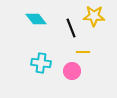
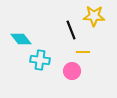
cyan diamond: moved 15 px left, 20 px down
black line: moved 2 px down
cyan cross: moved 1 px left, 3 px up
